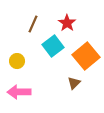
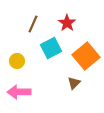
cyan square: moved 2 px left, 2 px down; rotated 10 degrees clockwise
